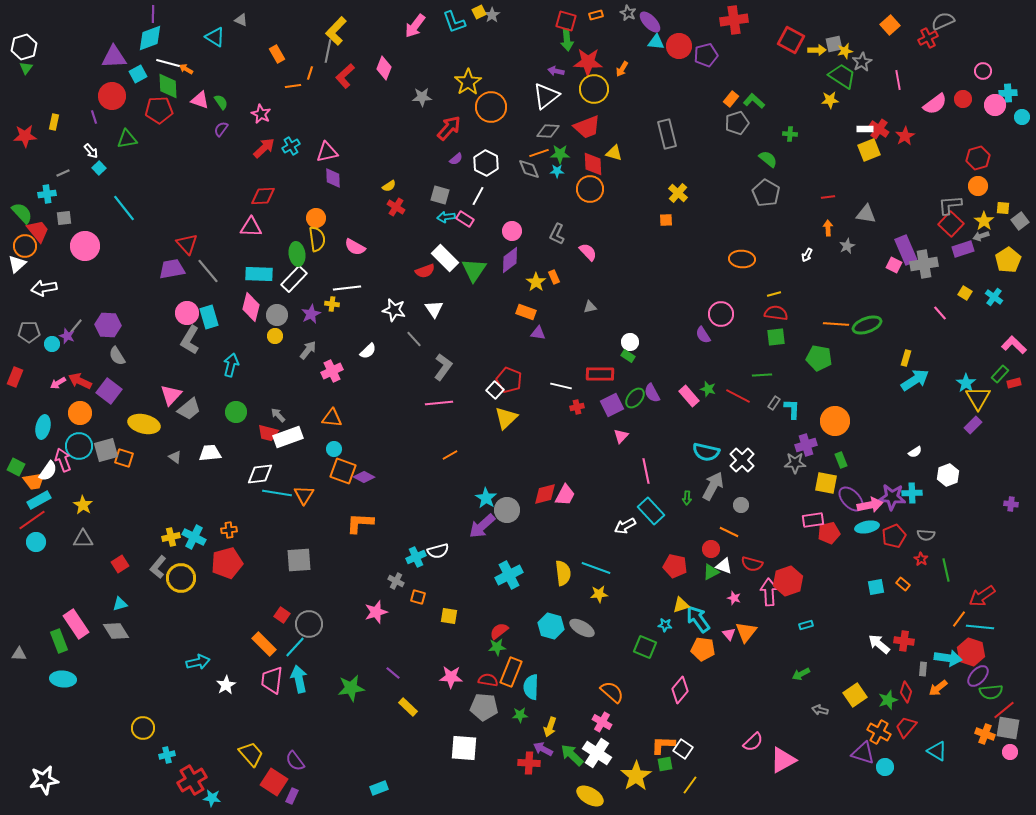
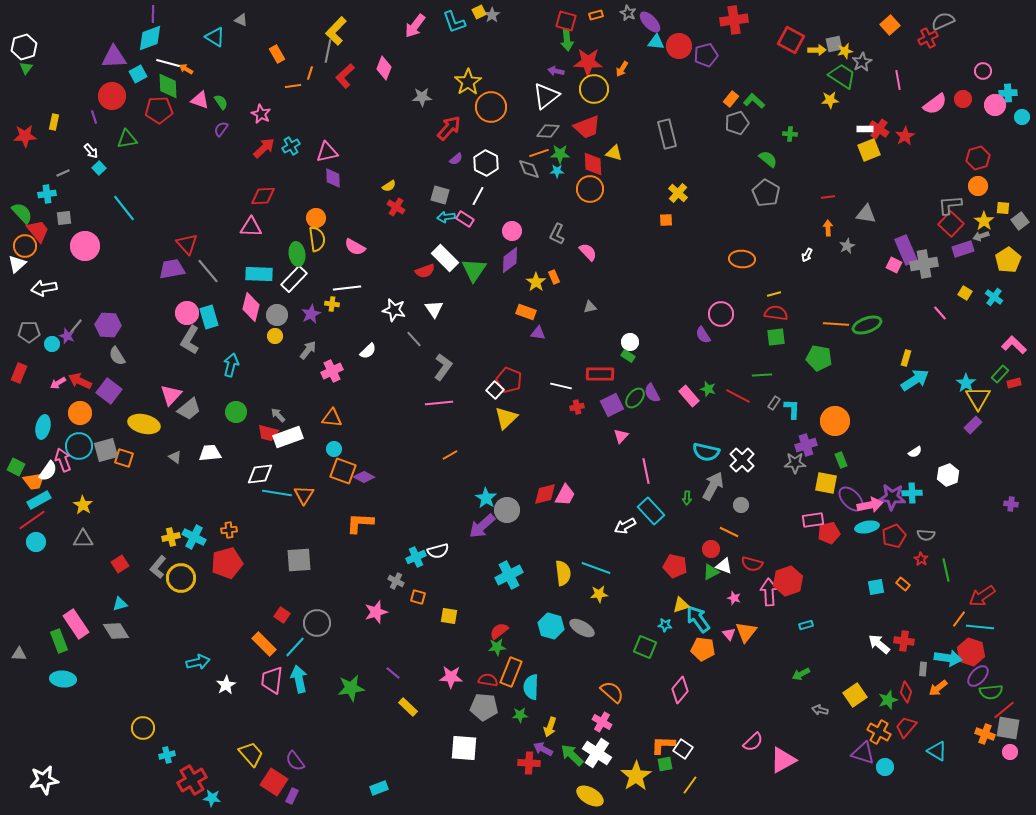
red rectangle at (15, 377): moved 4 px right, 4 px up
gray circle at (309, 624): moved 8 px right, 1 px up
